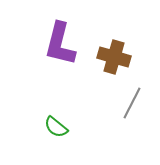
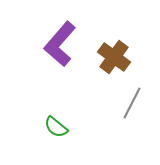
purple L-shape: rotated 27 degrees clockwise
brown cross: rotated 20 degrees clockwise
